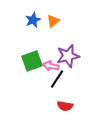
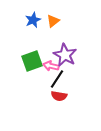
purple star: moved 3 px left, 1 px up; rotated 30 degrees counterclockwise
red semicircle: moved 6 px left, 10 px up
